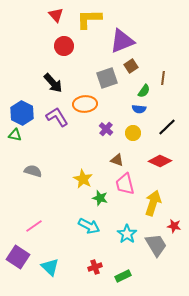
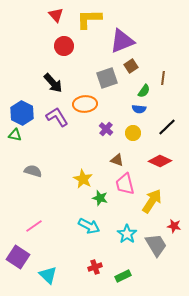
yellow arrow: moved 1 px left, 2 px up; rotated 15 degrees clockwise
cyan triangle: moved 2 px left, 8 px down
